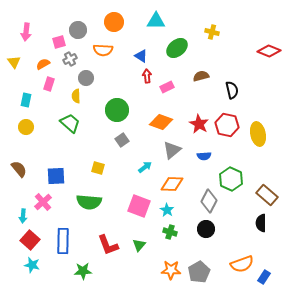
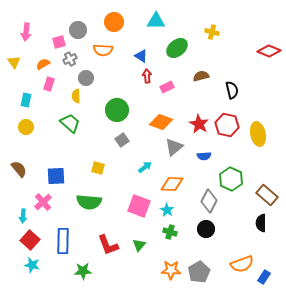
gray triangle at (172, 150): moved 2 px right, 3 px up
